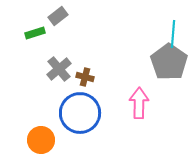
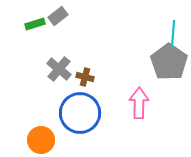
green rectangle: moved 9 px up
gray cross: rotated 10 degrees counterclockwise
